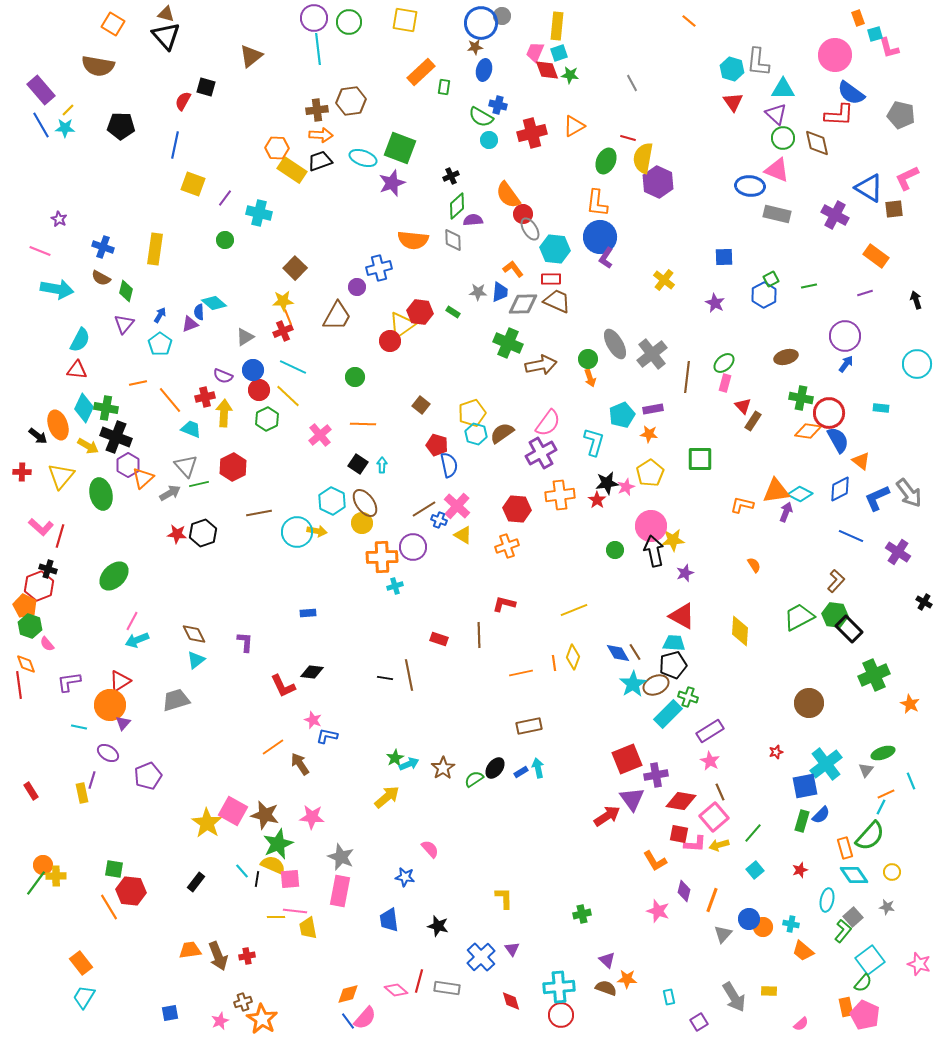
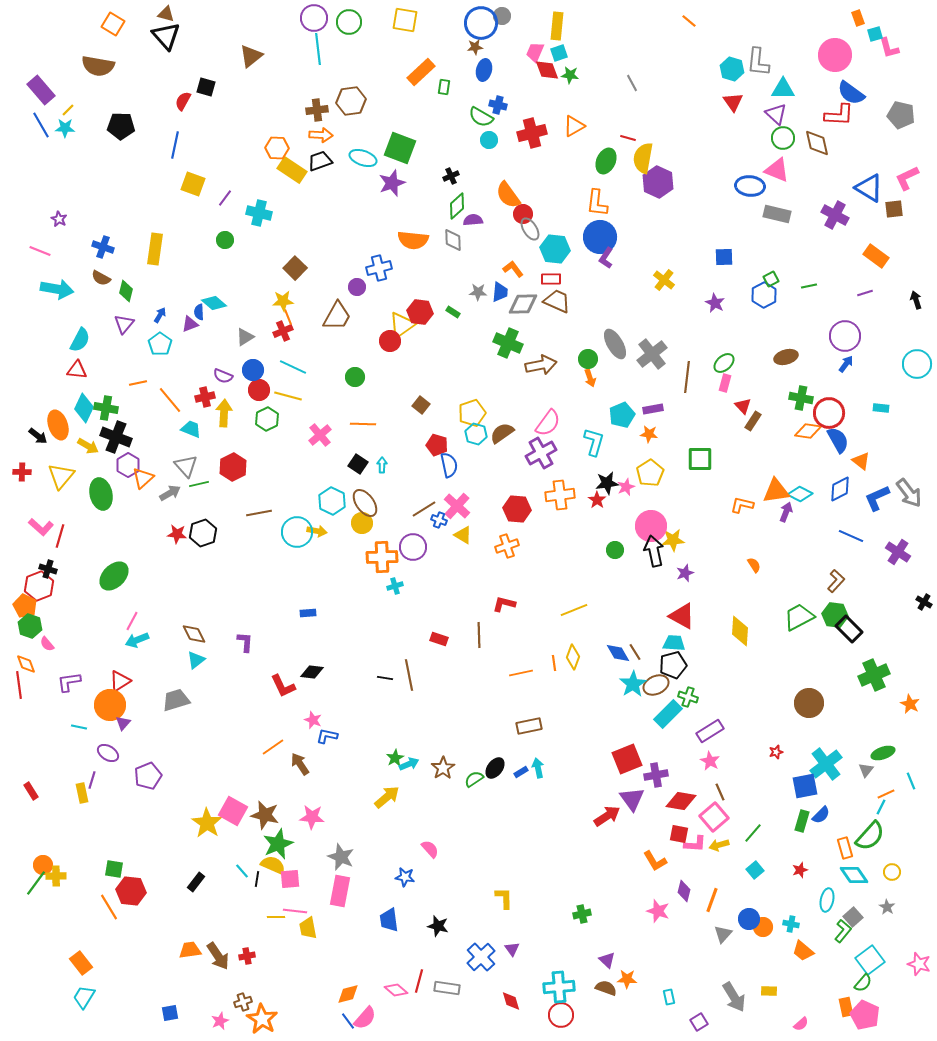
yellow line at (288, 396): rotated 28 degrees counterclockwise
gray star at (887, 907): rotated 21 degrees clockwise
brown arrow at (218, 956): rotated 12 degrees counterclockwise
